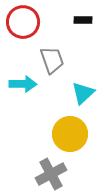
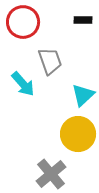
gray trapezoid: moved 2 px left, 1 px down
cyan arrow: rotated 48 degrees clockwise
cyan triangle: moved 2 px down
yellow circle: moved 8 px right
gray cross: rotated 12 degrees counterclockwise
